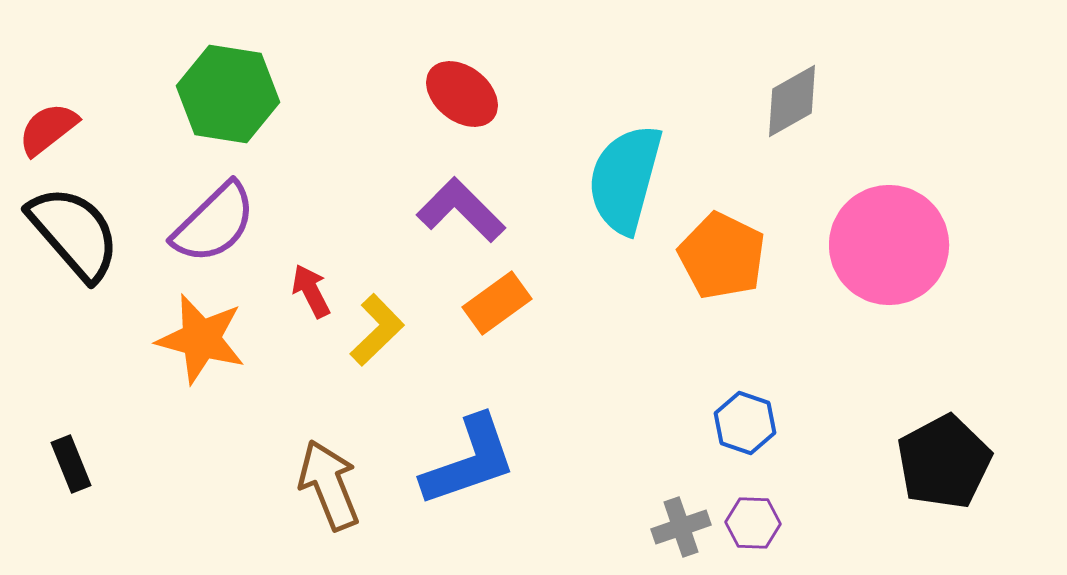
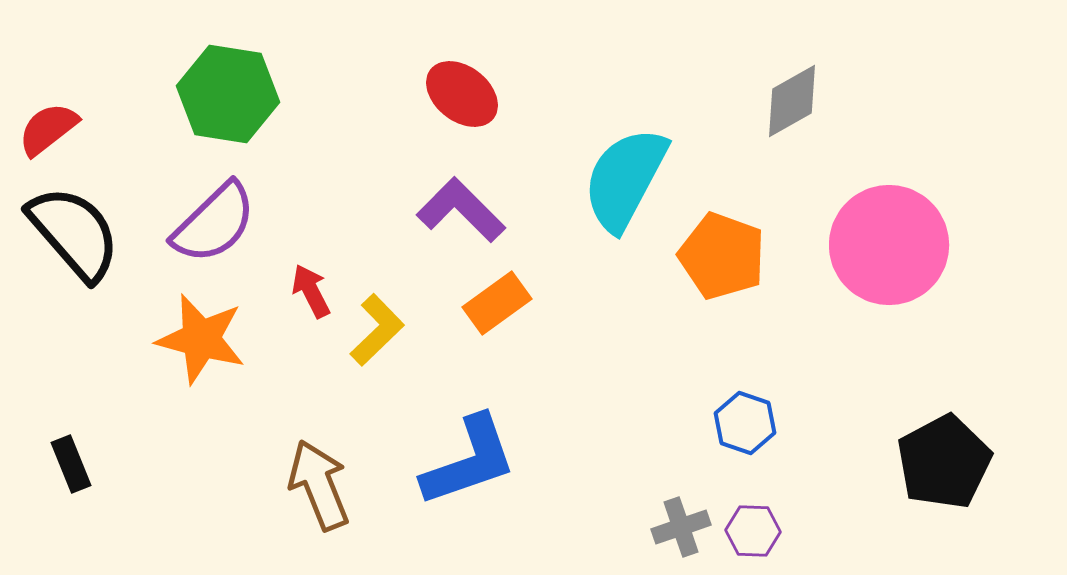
cyan semicircle: rotated 13 degrees clockwise
orange pentagon: rotated 6 degrees counterclockwise
brown arrow: moved 10 px left
purple hexagon: moved 8 px down
